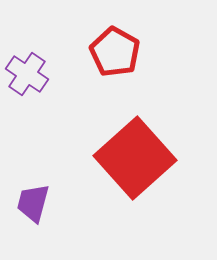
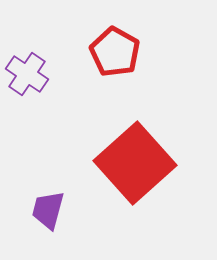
red square: moved 5 px down
purple trapezoid: moved 15 px right, 7 px down
